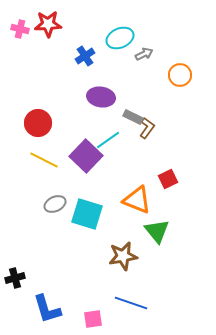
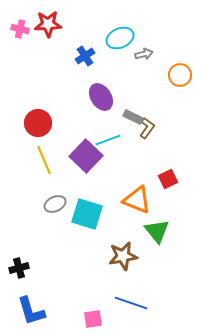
gray arrow: rotated 12 degrees clockwise
purple ellipse: rotated 48 degrees clockwise
cyan line: rotated 15 degrees clockwise
yellow line: rotated 40 degrees clockwise
black cross: moved 4 px right, 10 px up
blue L-shape: moved 16 px left, 2 px down
